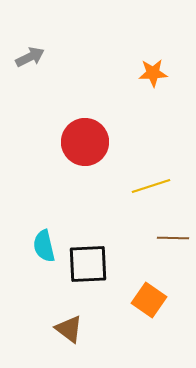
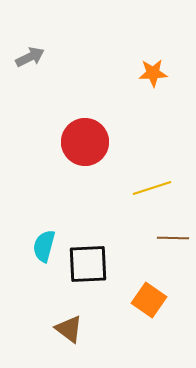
yellow line: moved 1 px right, 2 px down
cyan semicircle: rotated 28 degrees clockwise
